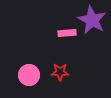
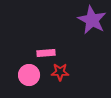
pink rectangle: moved 21 px left, 20 px down
